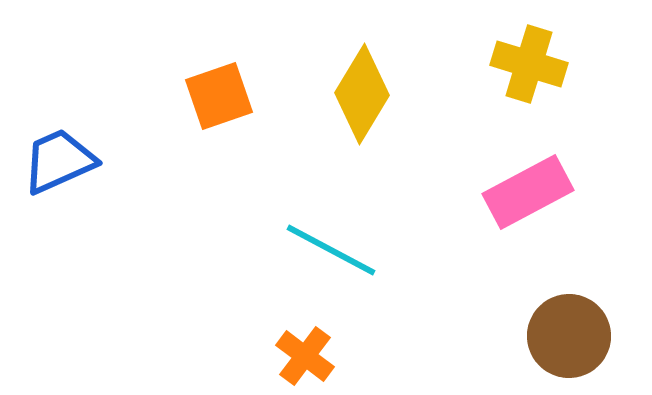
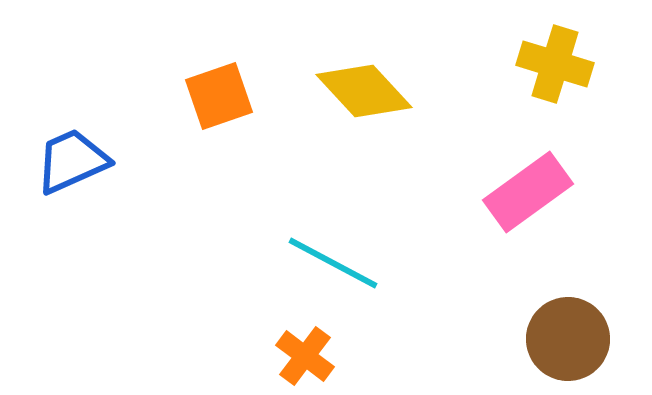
yellow cross: moved 26 px right
yellow diamond: moved 2 px right, 3 px up; rotated 74 degrees counterclockwise
blue trapezoid: moved 13 px right
pink rectangle: rotated 8 degrees counterclockwise
cyan line: moved 2 px right, 13 px down
brown circle: moved 1 px left, 3 px down
